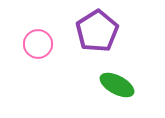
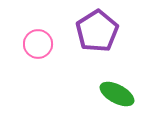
green ellipse: moved 9 px down
